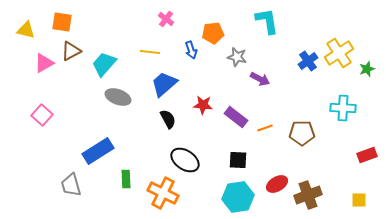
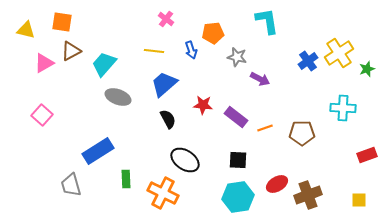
yellow line: moved 4 px right, 1 px up
